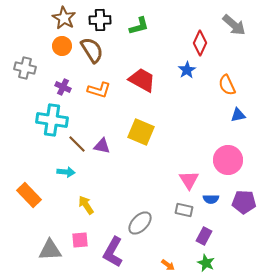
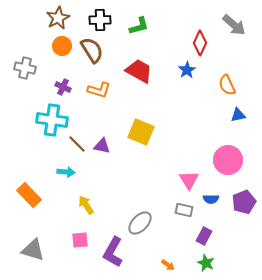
brown star: moved 6 px left; rotated 15 degrees clockwise
red trapezoid: moved 3 px left, 9 px up
purple pentagon: rotated 25 degrees counterclockwise
gray triangle: moved 17 px left; rotated 20 degrees clockwise
